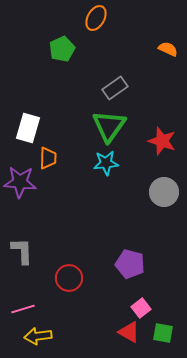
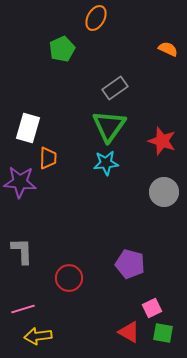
pink square: moved 11 px right; rotated 12 degrees clockwise
